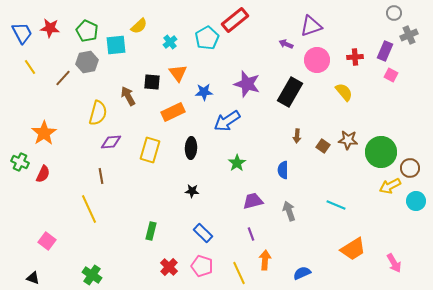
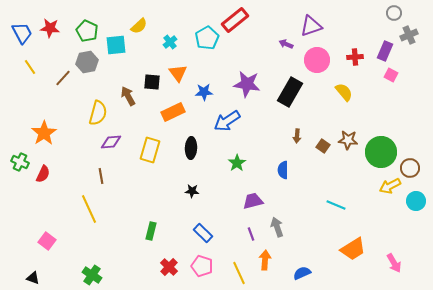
purple star at (247, 84): rotated 8 degrees counterclockwise
gray arrow at (289, 211): moved 12 px left, 16 px down
